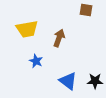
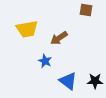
brown arrow: rotated 144 degrees counterclockwise
blue star: moved 9 px right
